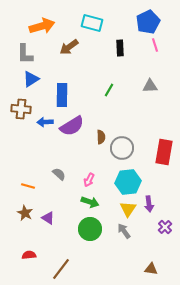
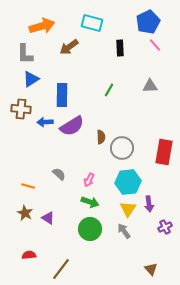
pink line: rotated 24 degrees counterclockwise
purple cross: rotated 16 degrees clockwise
brown triangle: rotated 40 degrees clockwise
